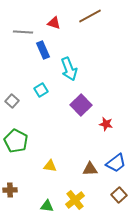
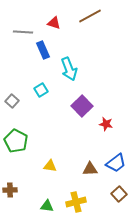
purple square: moved 1 px right, 1 px down
brown square: moved 1 px up
yellow cross: moved 1 px right, 2 px down; rotated 24 degrees clockwise
